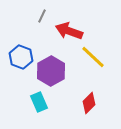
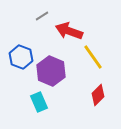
gray line: rotated 32 degrees clockwise
yellow line: rotated 12 degrees clockwise
purple hexagon: rotated 8 degrees counterclockwise
red diamond: moved 9 px right, 8 px up
